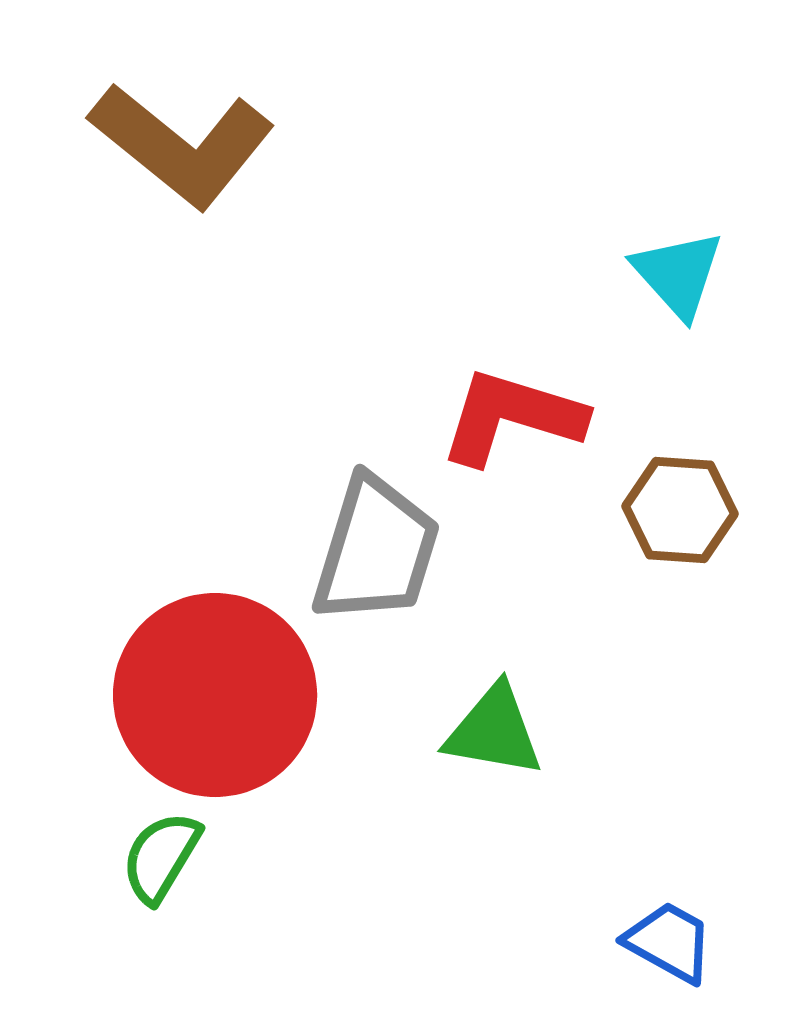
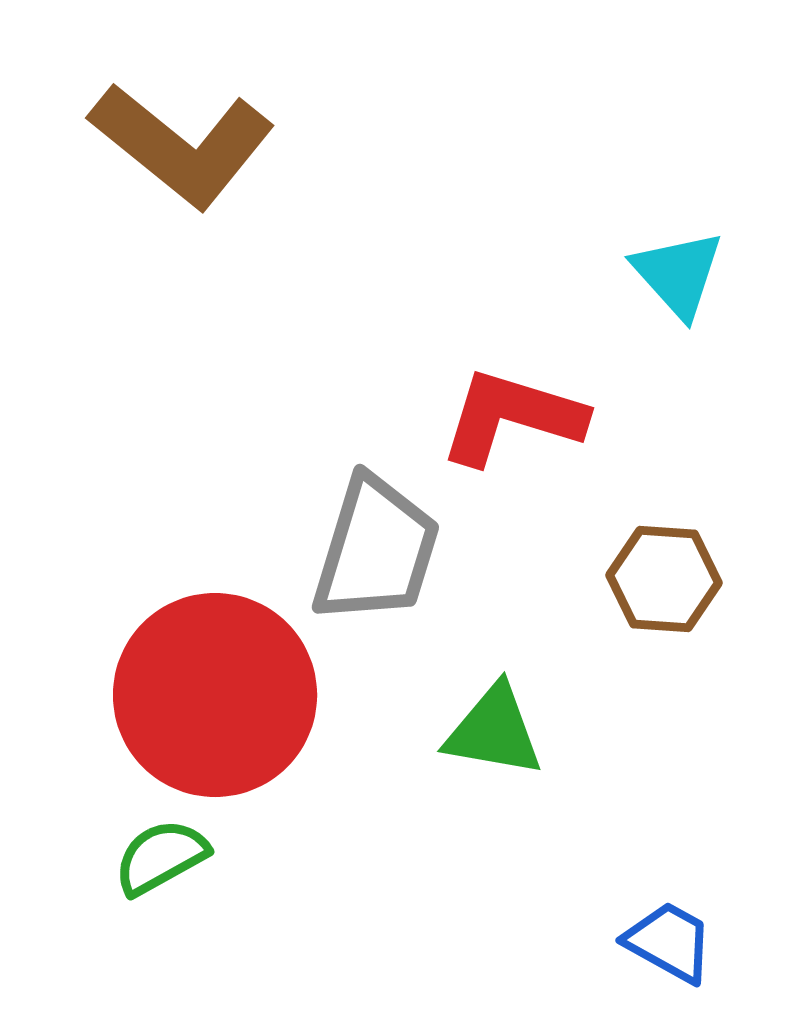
brown hexagon: moved 16 px left, 69 px down
green semicircle: rotated 30 degrees clockwise
